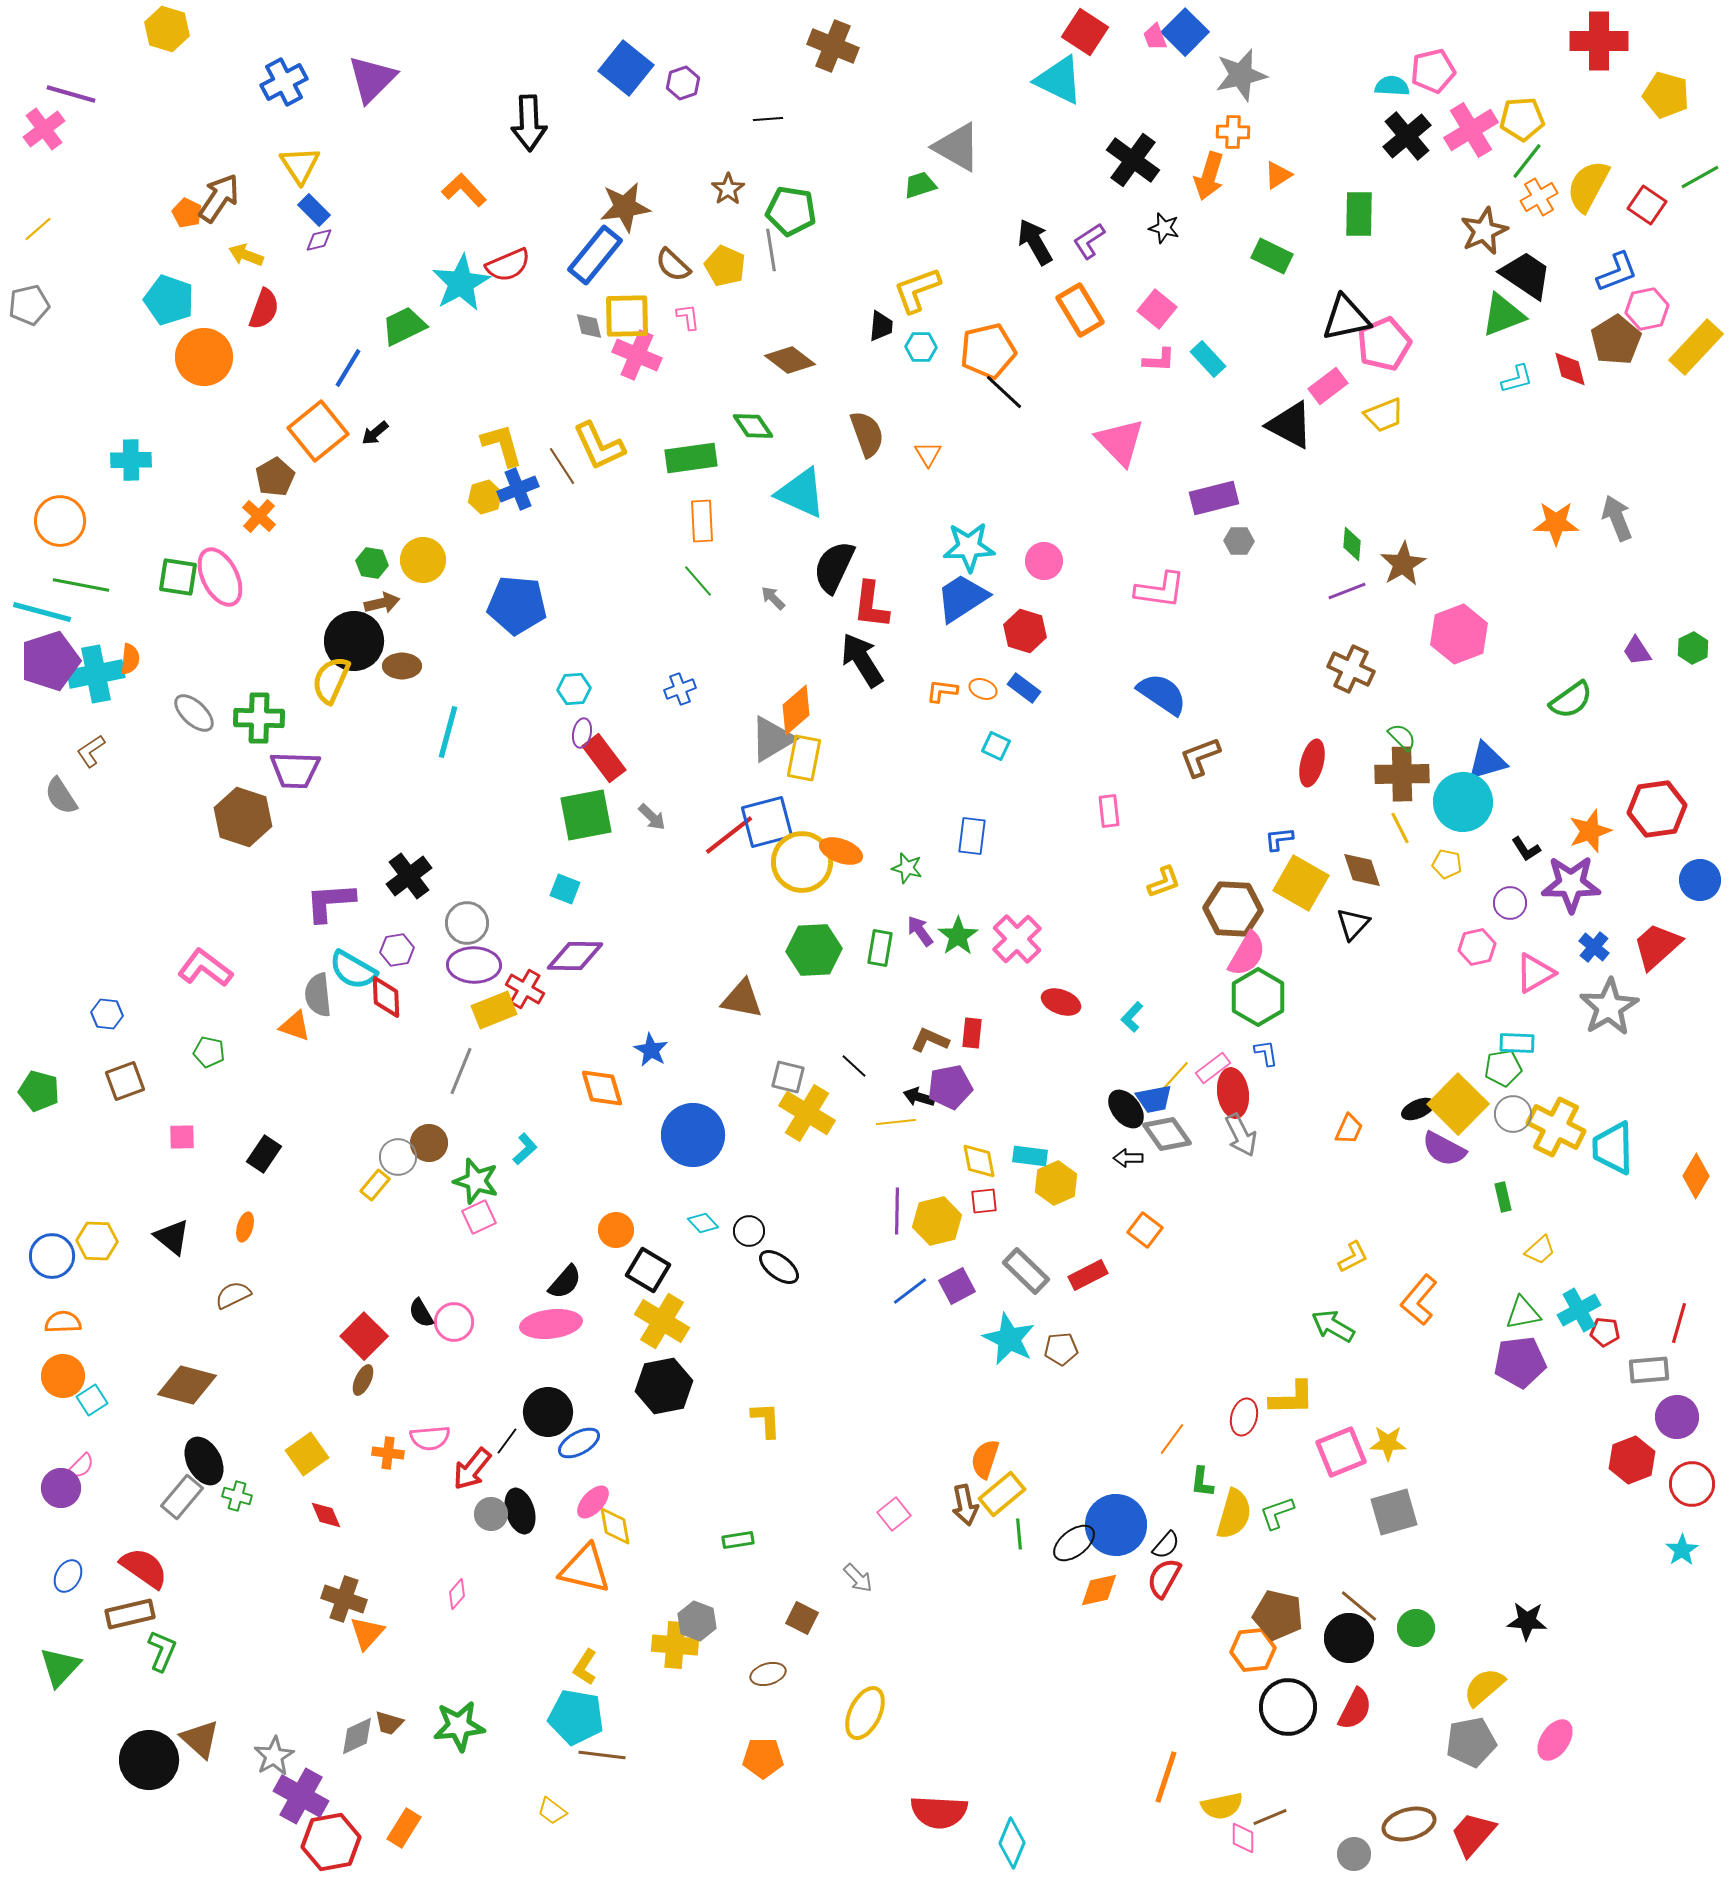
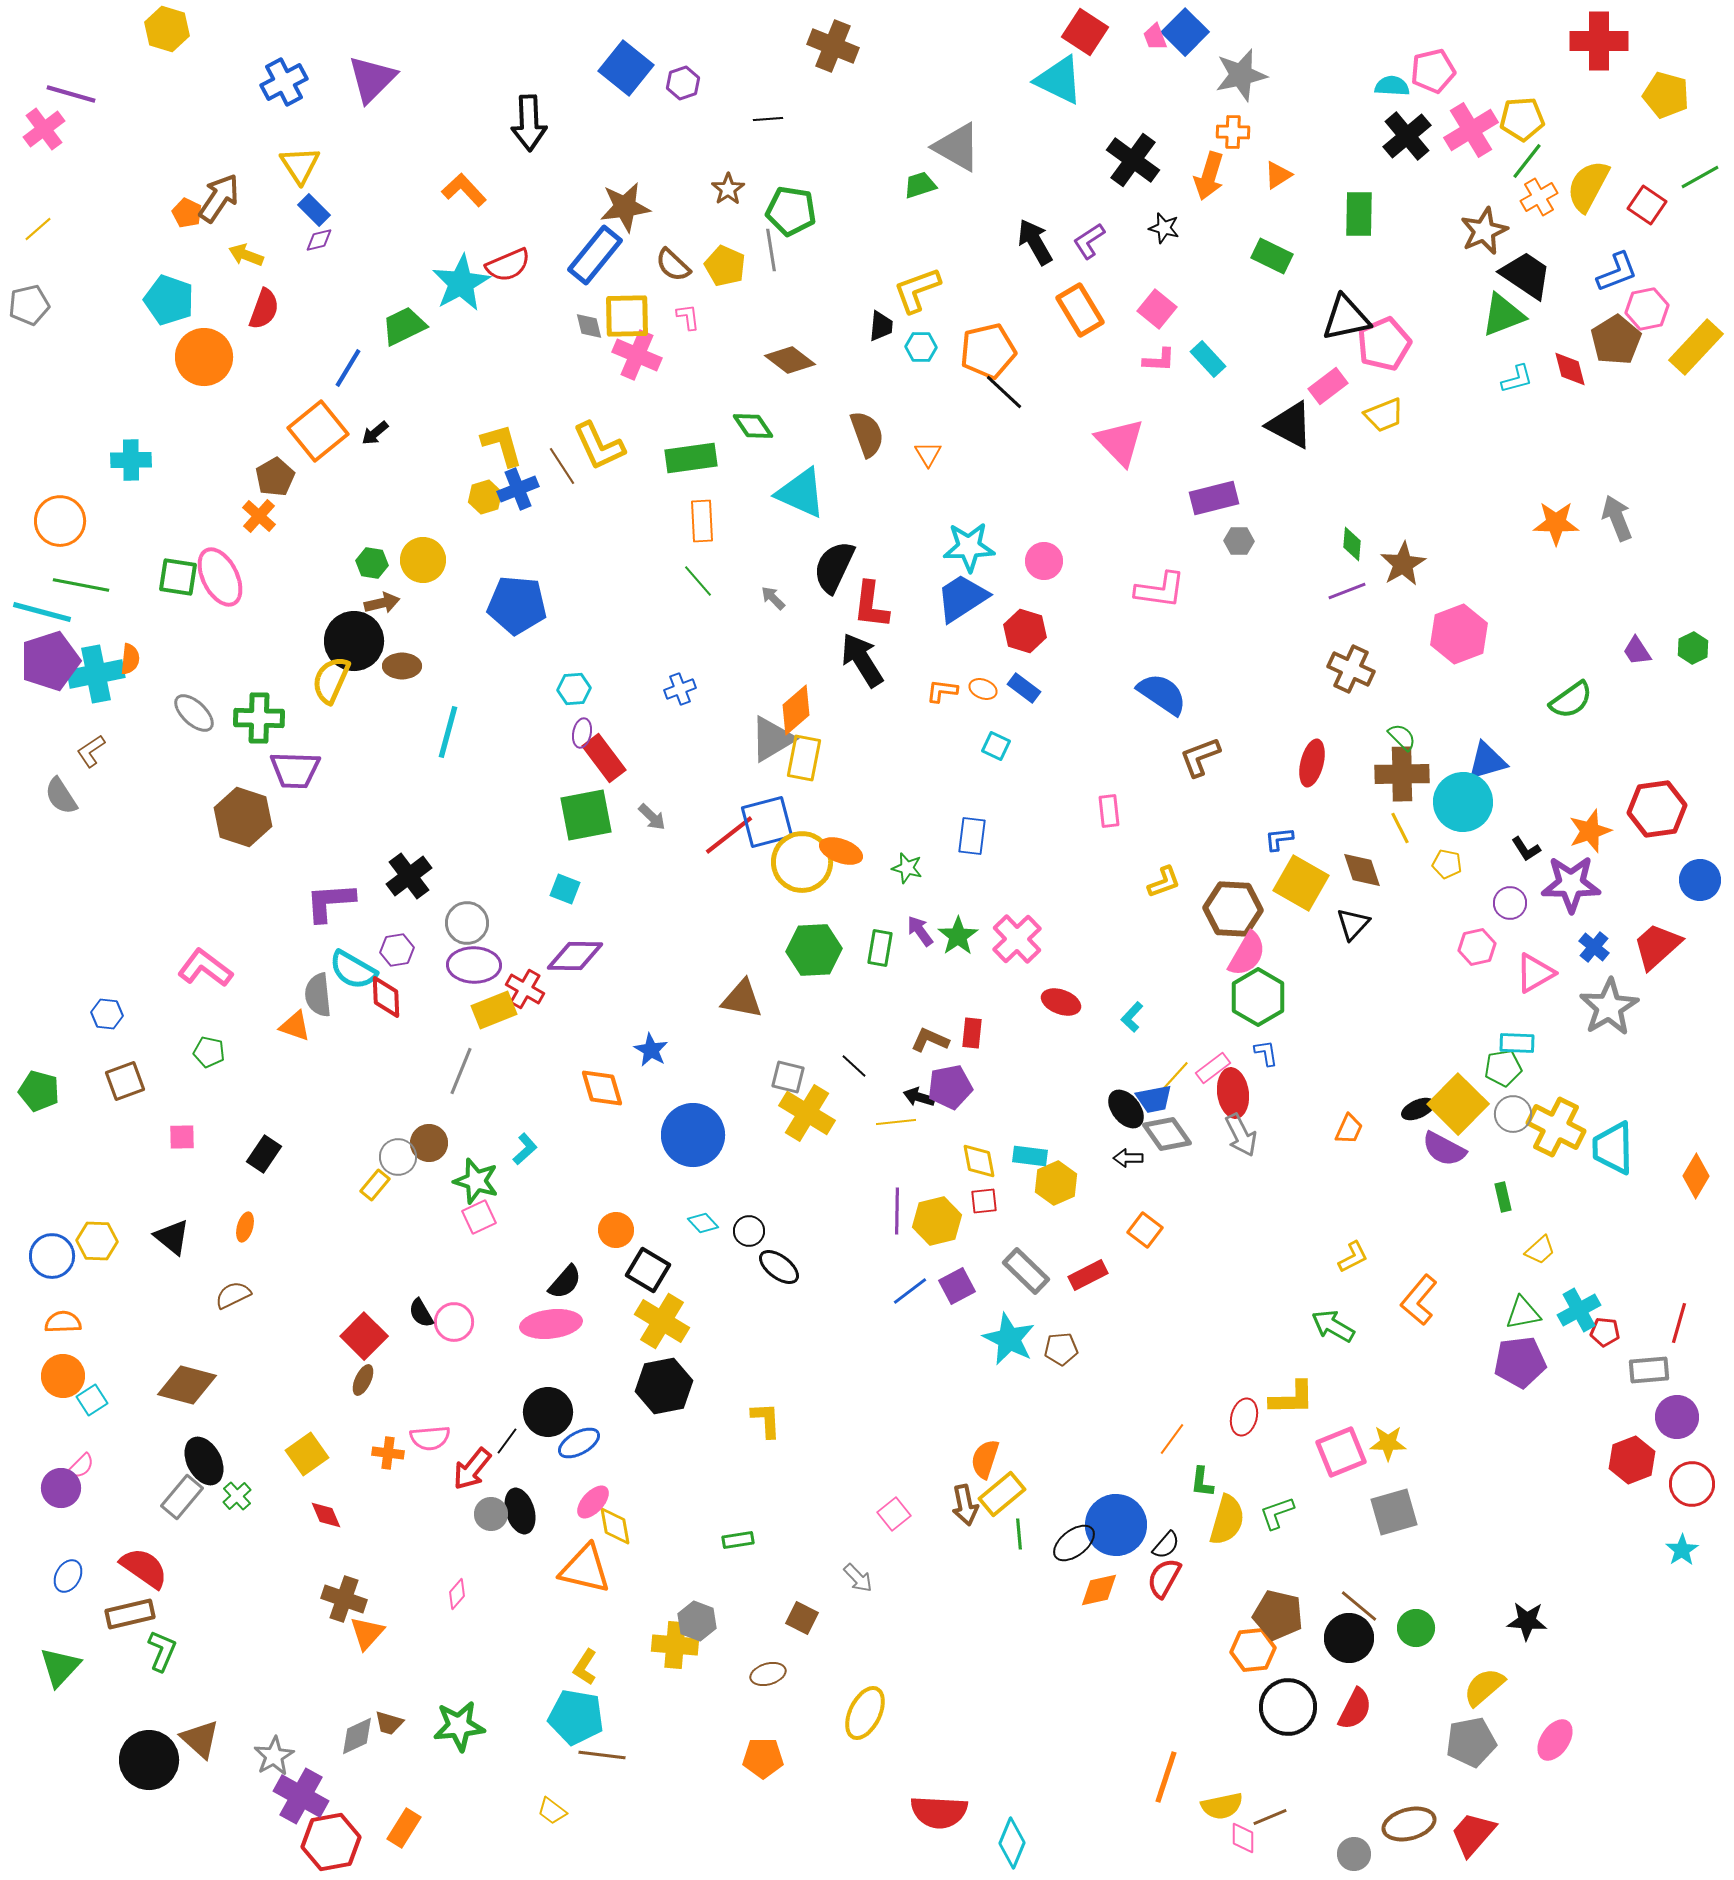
green cross at (237, 1496): rotated 32 degrees clockwise
yellow semicircle at (1234, 1514): moved 7 px left, 6 px down
